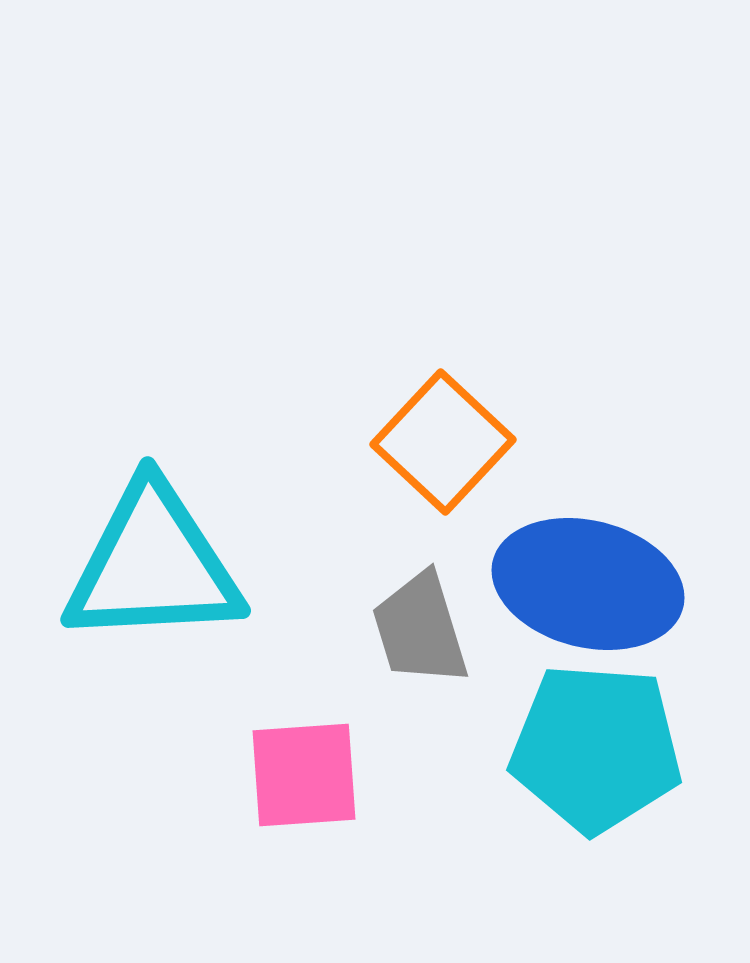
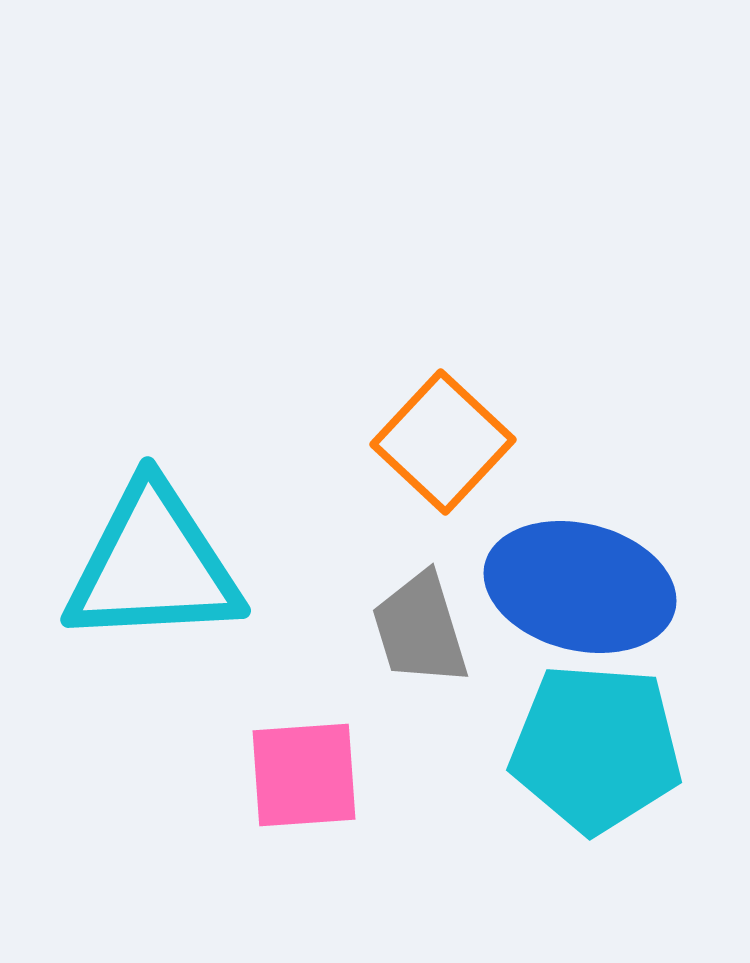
blue ellipse: moved 8 px left, 3 px down
